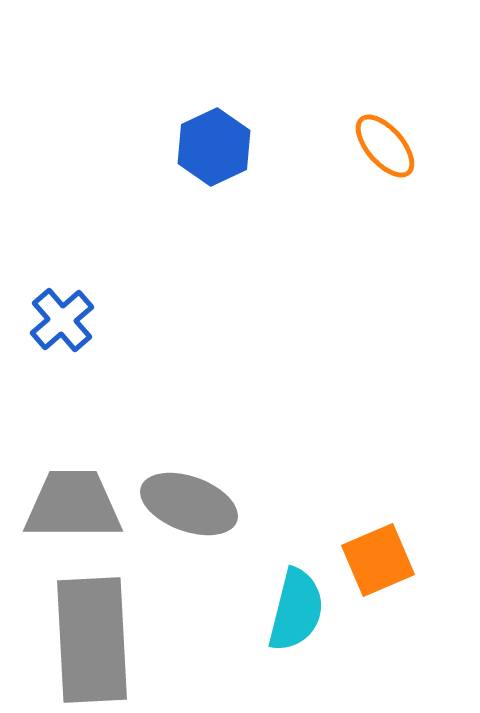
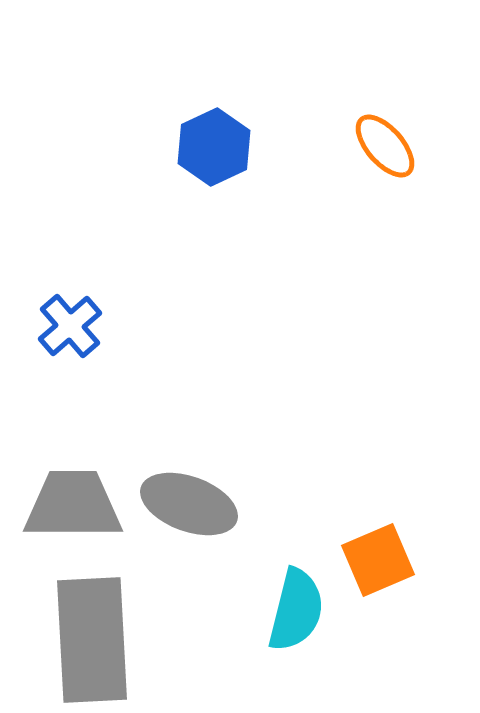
blue cross: moved 8 px right, 6 px down
